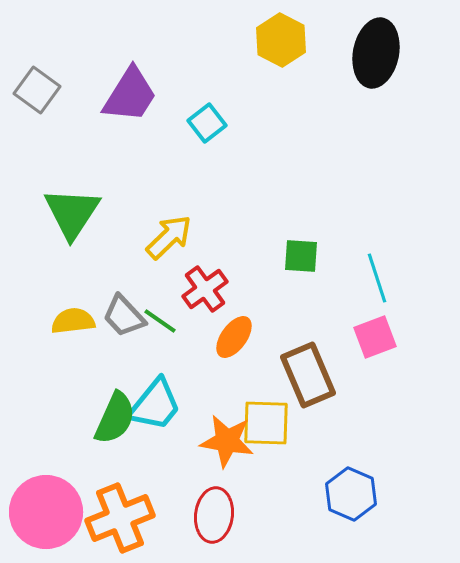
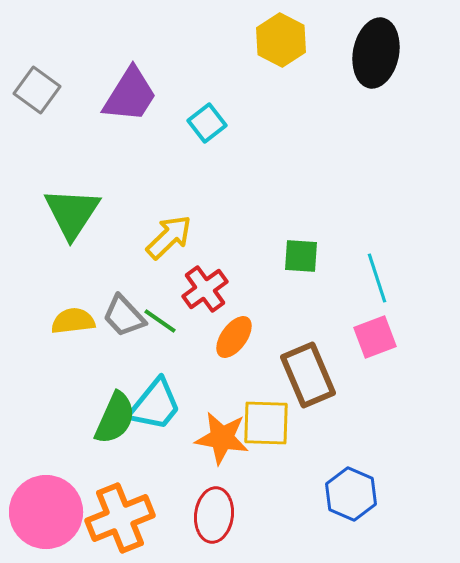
orange star: moved 5 px left, 3 px up
